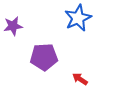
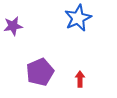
purple pentagon: moved 4 px left, 15 px down; rotated 20 degrees counterclockwise
red arrow: rotated 56 degrees clockwise
